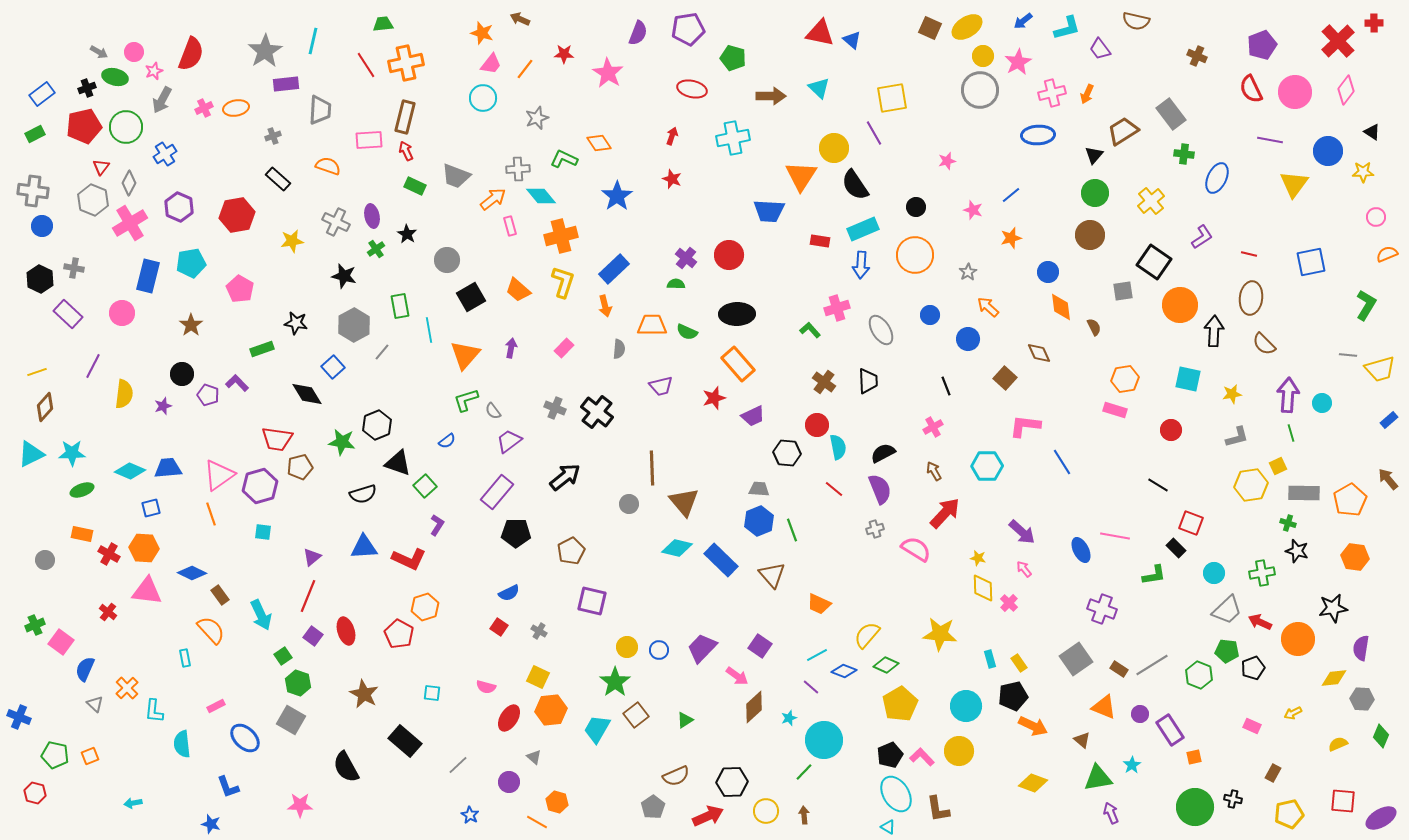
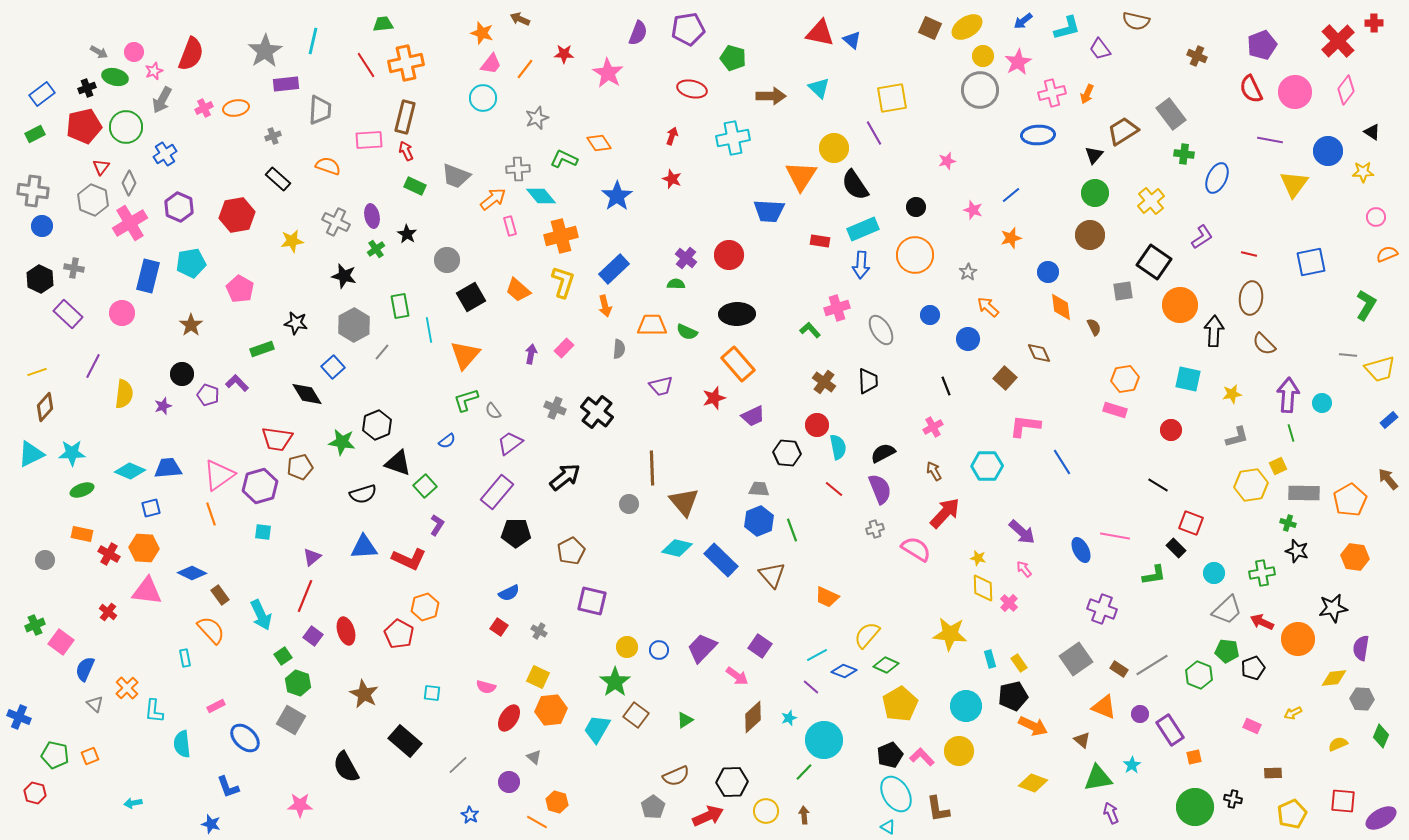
purple arrow at (511, 348): moved 20 px right, 6 px down
purple trapezoid at (509, 441): moved 1 px right, 2 px down
red line at (308, 596): moved 3 px left
orange trapezoid at (819, 604): moved 8 px right, 7 px up
red arrow at (1260, 622): moved 2 px right
yellow star at (940, 634): moved 10 px right
brown diamond at (754, 707): moved 1 px left, 10 px down
brown square at (636, 715): rotated 15 degrees counterclockwise
brown rectangle at (1273, 773): rotated 60 degrees clockwise
yellow pentagon at (1289, 814): moved 3 px right; rotated 12 degrees counterclockwise
